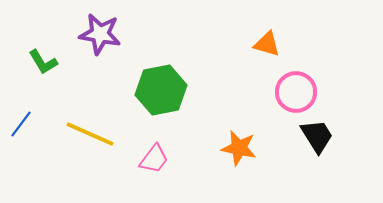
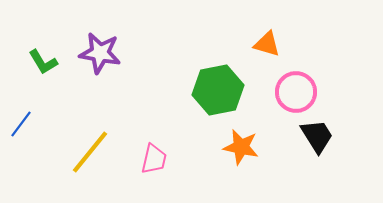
purple star: moved 19 px down
green hexagon: moved 57 px right
yellow line: moved 18 px down; rotated 75 degrees counterclockwise
orange star: moved 2 px right, 1 px up
pink trapezoid: rotated 24 degrees counterclockwise
